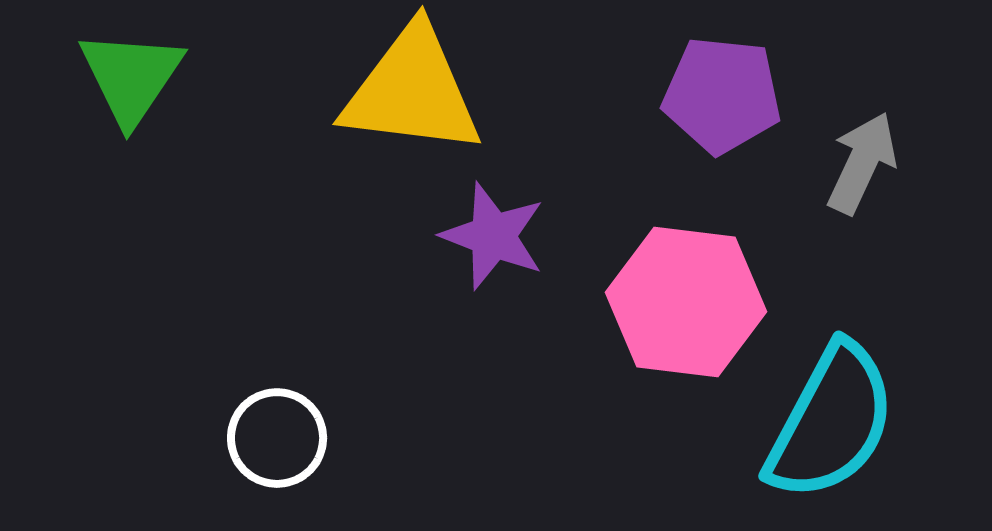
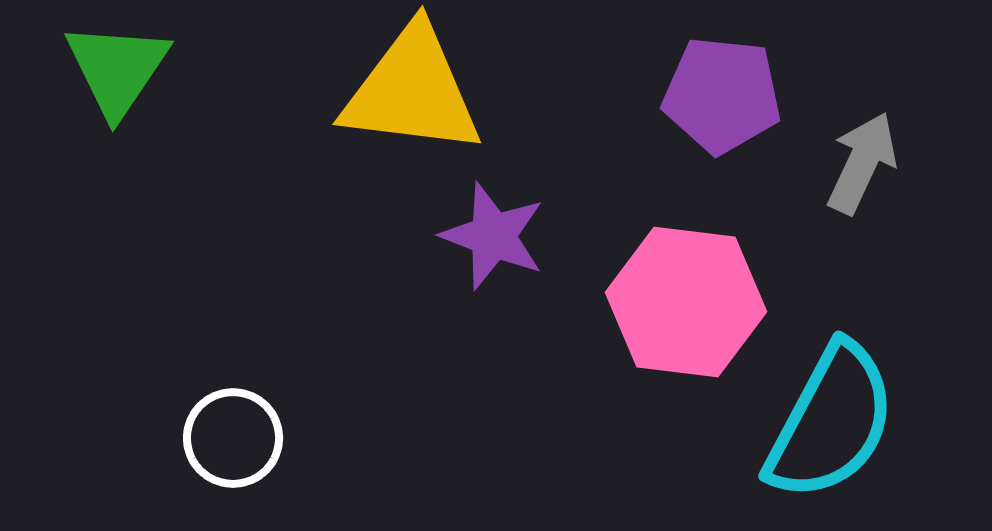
green triangle: moved 14 px left, 8 px up
white circle: moved 44 px left
